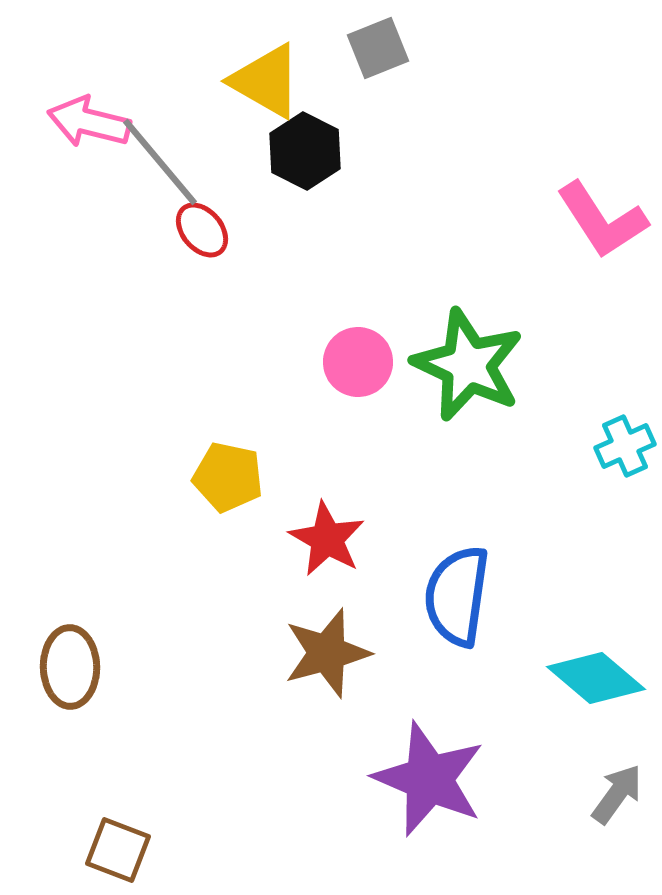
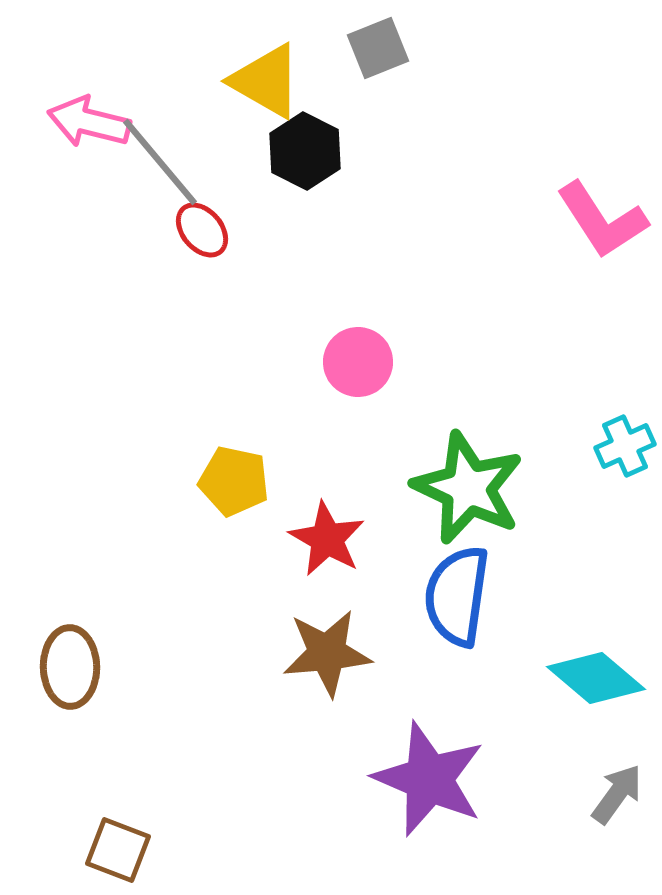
green star: moved 123 px down
yellow pentagon: moved 6 px right, 4 px down
brown star: rotated 10 degrees clockwise
